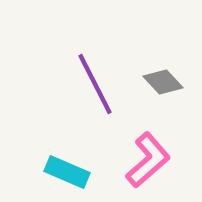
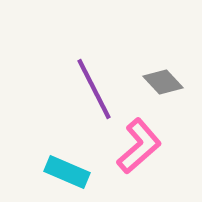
purple line: moved 1 px left, 5 px down
pink L-shape: moved 9 px left, 14 px up
